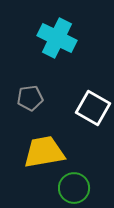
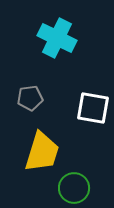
white square: rotated 20 degrees counterclockwise
yellow trapezoid: moved 2 px left; rotated 117 degrees clockwise
